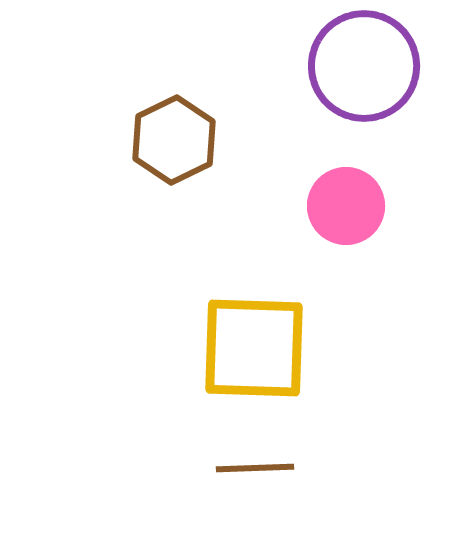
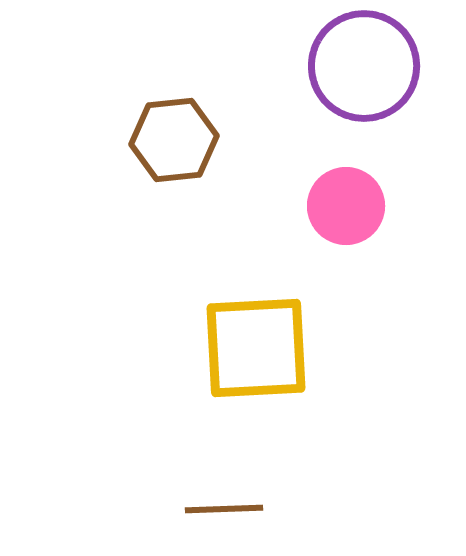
brown hexagon: rotated 20 degrees clockwise
yellow square: moved 2 px right; rotated 5 degrees counterclockwise
brown line: moved 31 px left, 41 px down
